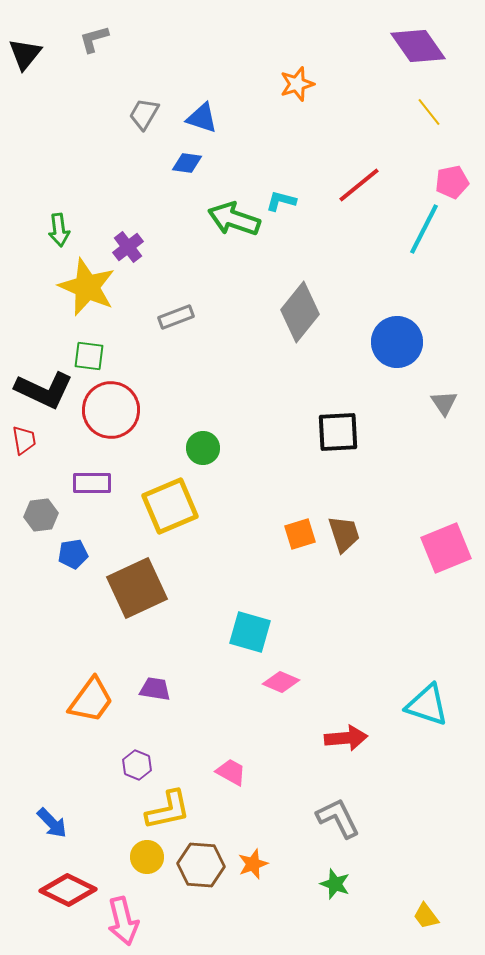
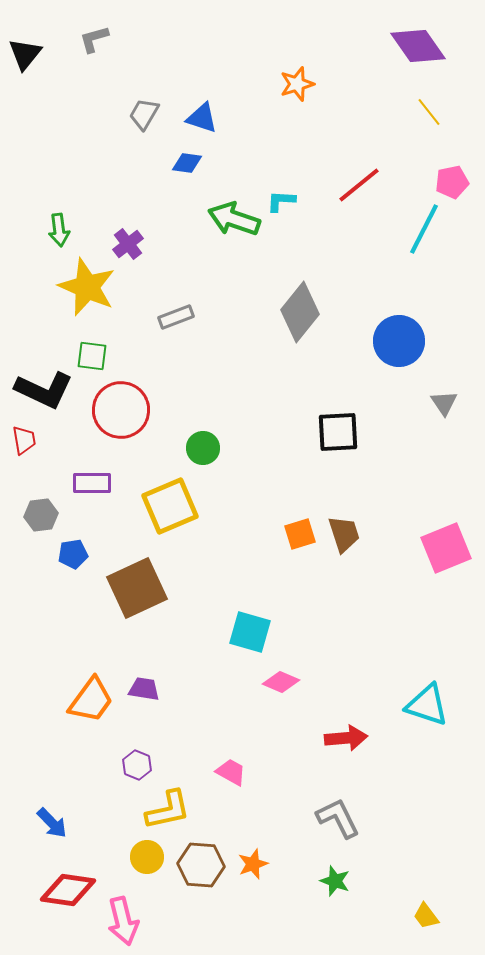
cyan L-shape at (281, 201): rotated 12 degrees counterclockwise
purple cross at (128, 247): moved 3 px up
blue circle at (397, 342): moved 2 px right, 1 px up
green square at (89, 356): moved 3 px right
red circle at (111, 410): moved 10 px right
purple trapezoid at (155, 689): moved 11 px left
green star at (335, 884): moved 3 px up
red diamond at (68, 890): rotated 18 degrees counterclockwise
